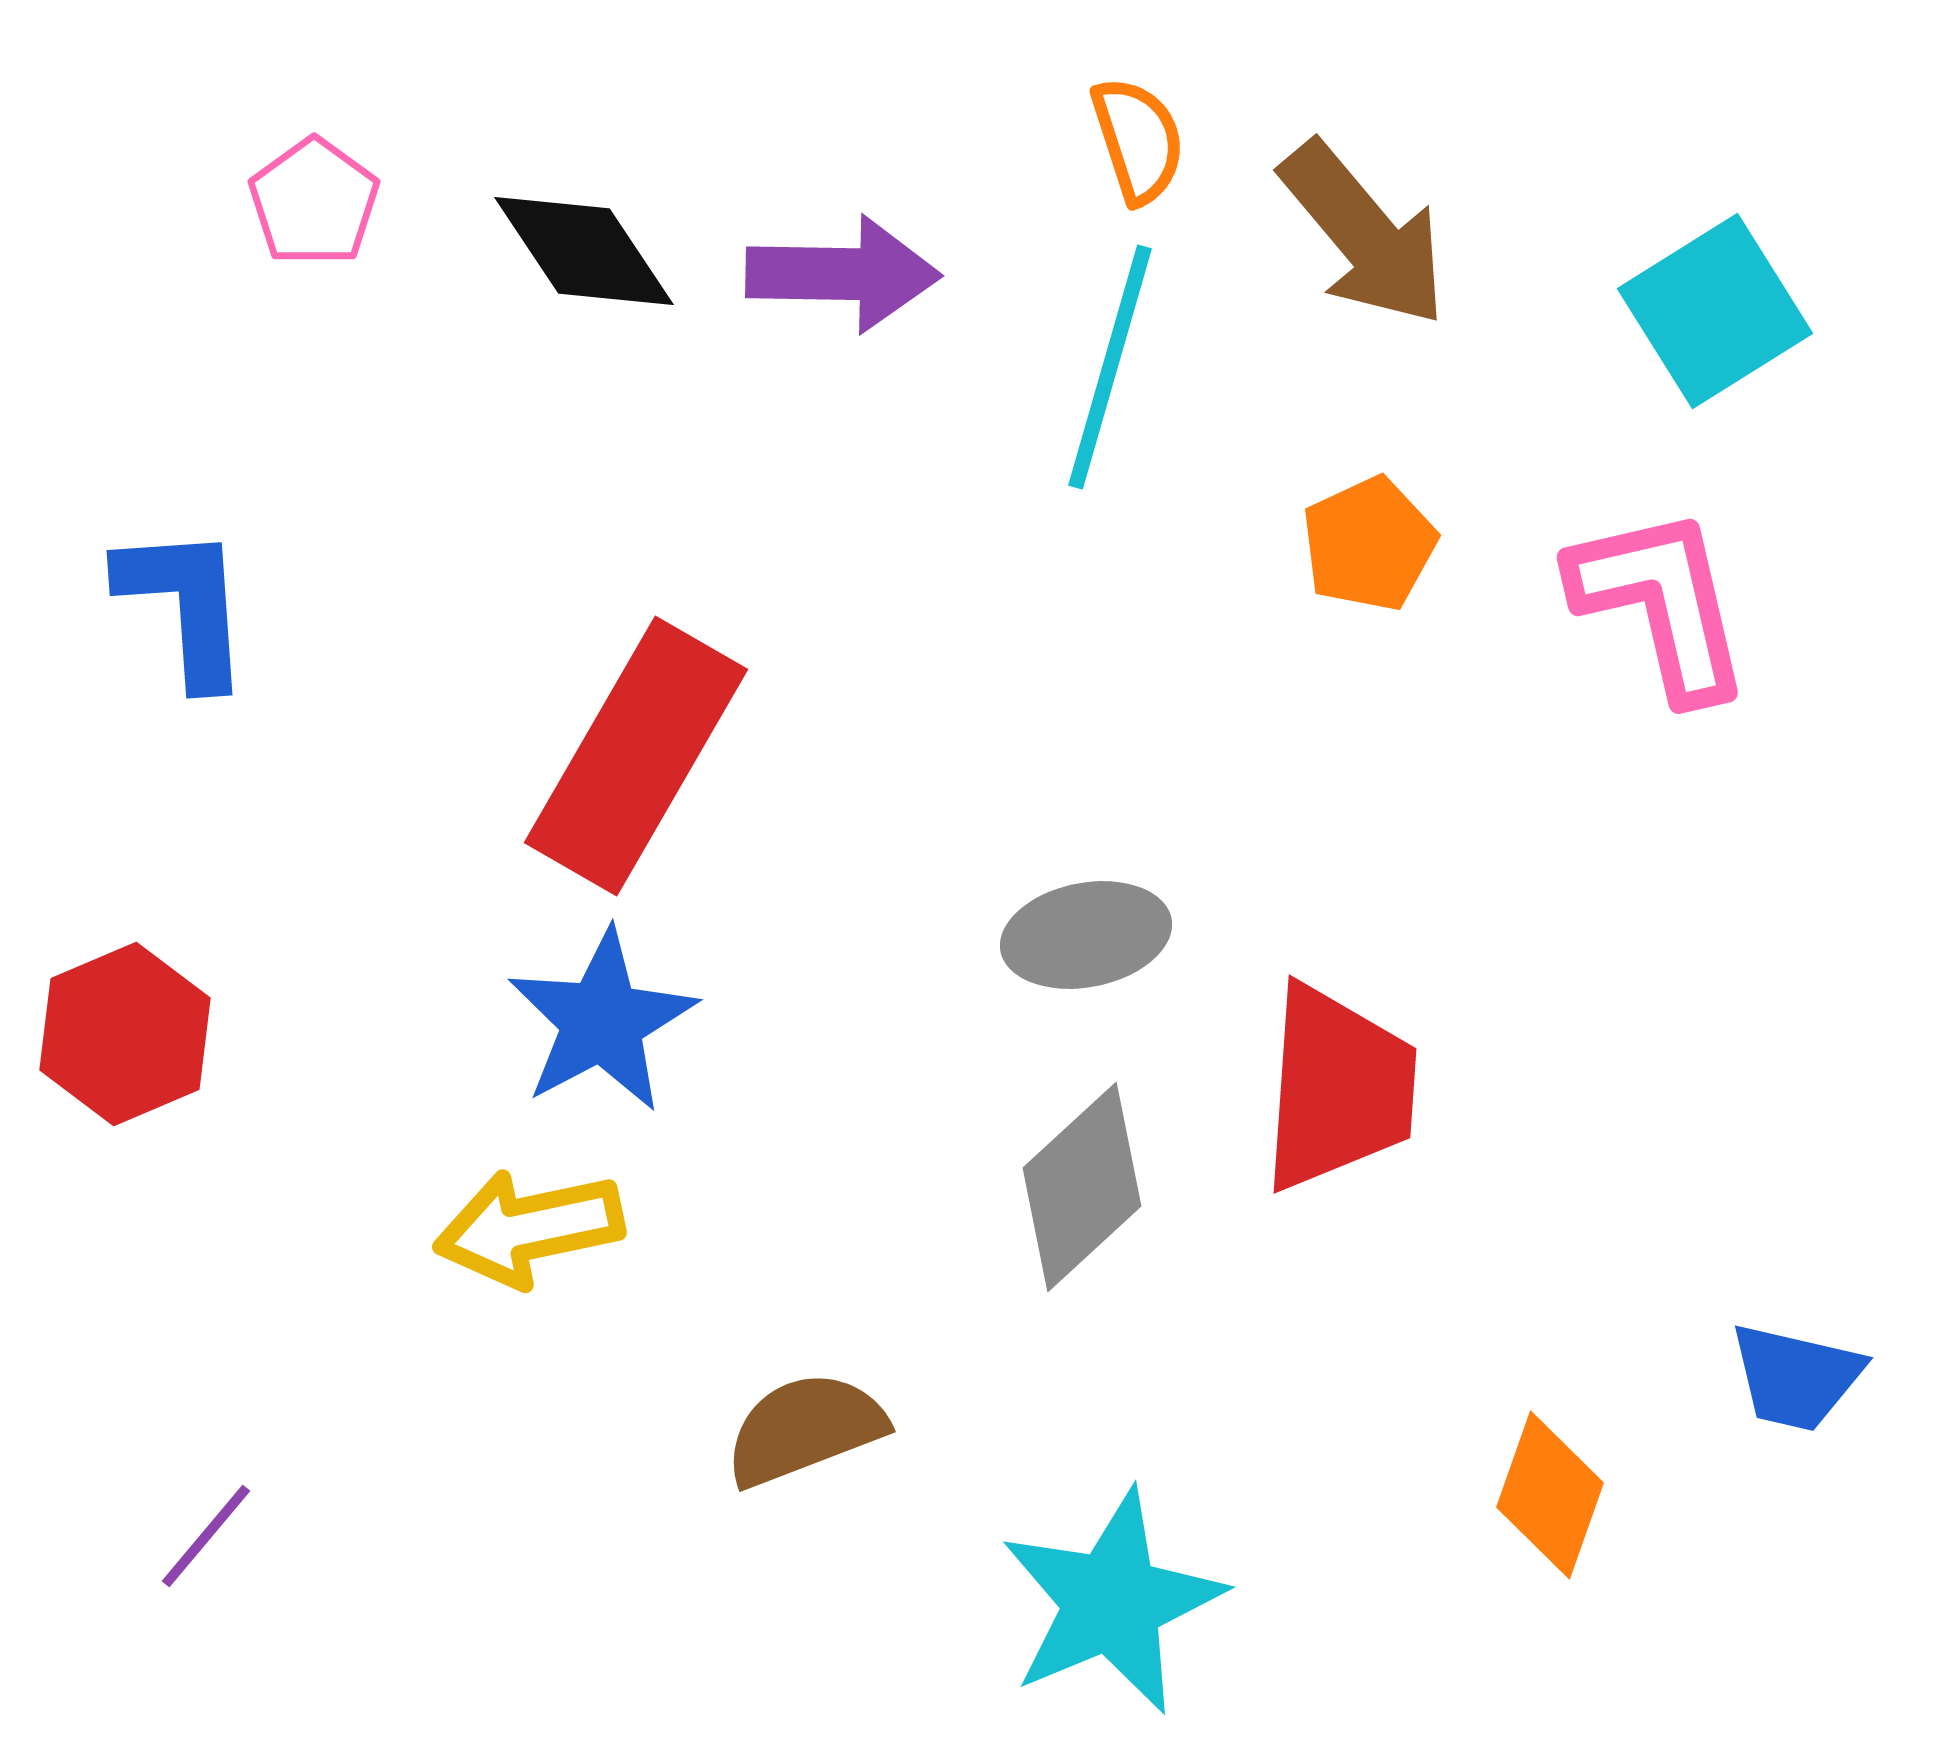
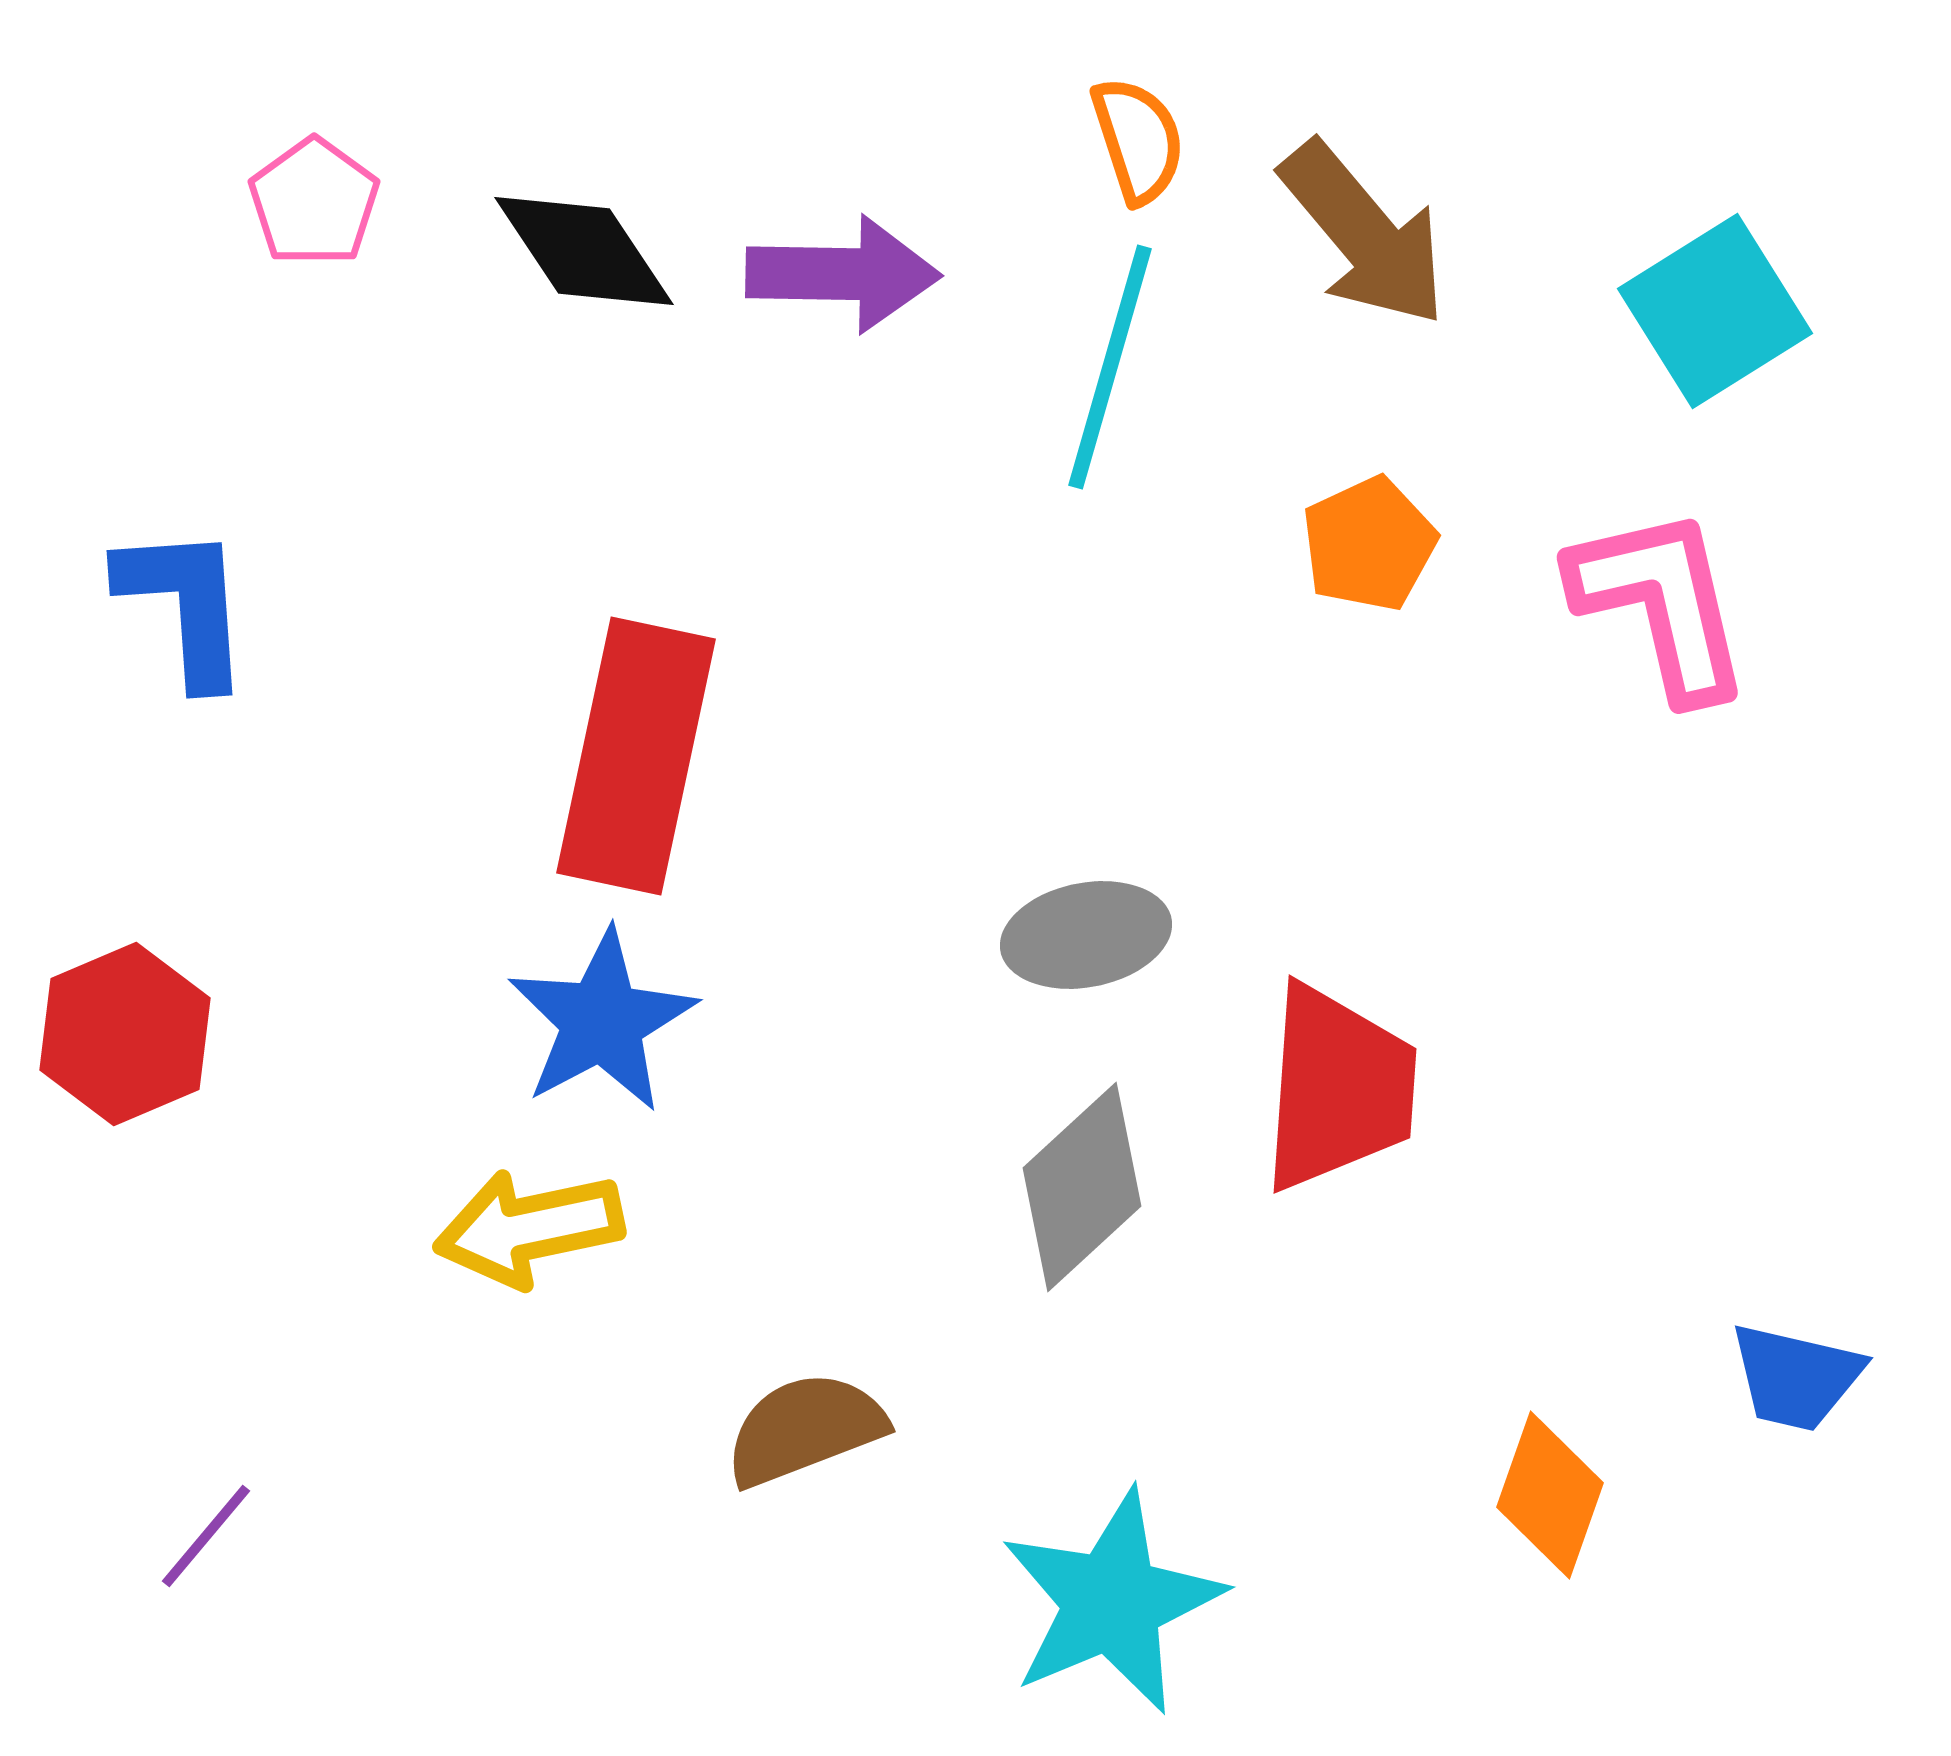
red rectangle: rotated 18 degrees counterclockwise
